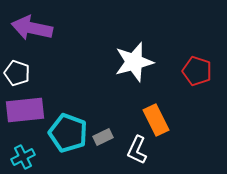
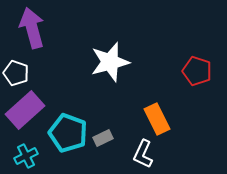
purple arrow: rotated 63 degrees clockwise
white star: moved 24 px left
white pentagon: moved 1 px left
purple rectangle: rotated 36 degrees counterclockwise
orange rectangle: moved 1 px right, 1 px up
gray rectangle: moved 1 px down
white L-shape: moved 6 px right, 4 px down
cyan cross: moved 3 px right, 1 px up
